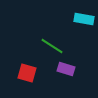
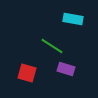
cyan rectangle: moved 11 px left
